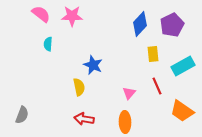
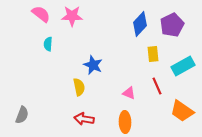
pink triangle: rotated 48 degrees counterclockwise
